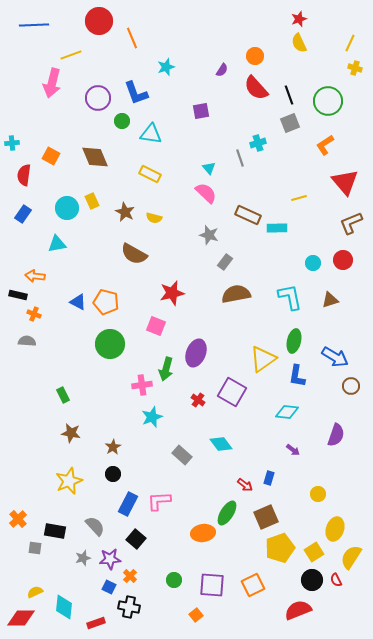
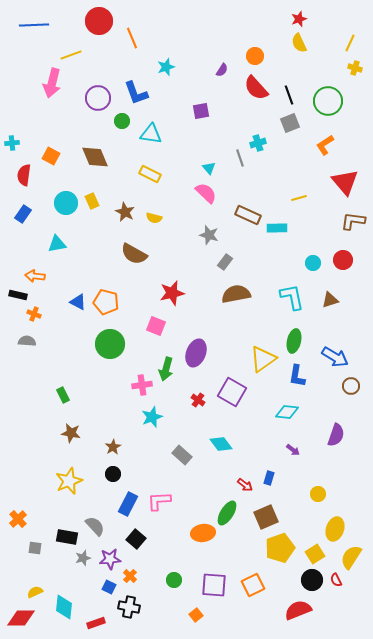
cyan circle at (67, 208): moved 1 px left, 5 px up
brown L-shape at (351, 223): moved 2 px right, 2 px up; rotated 30 degrees clockwise
cyan L-shape at (290, 297): moved 2 px right
black rectangle at (55, 531): moved 12 px right, 6 px down
yellow square at (314, 552): moved 1 px right, 2 px down
purple square at (212, 585): moved 2 px right
